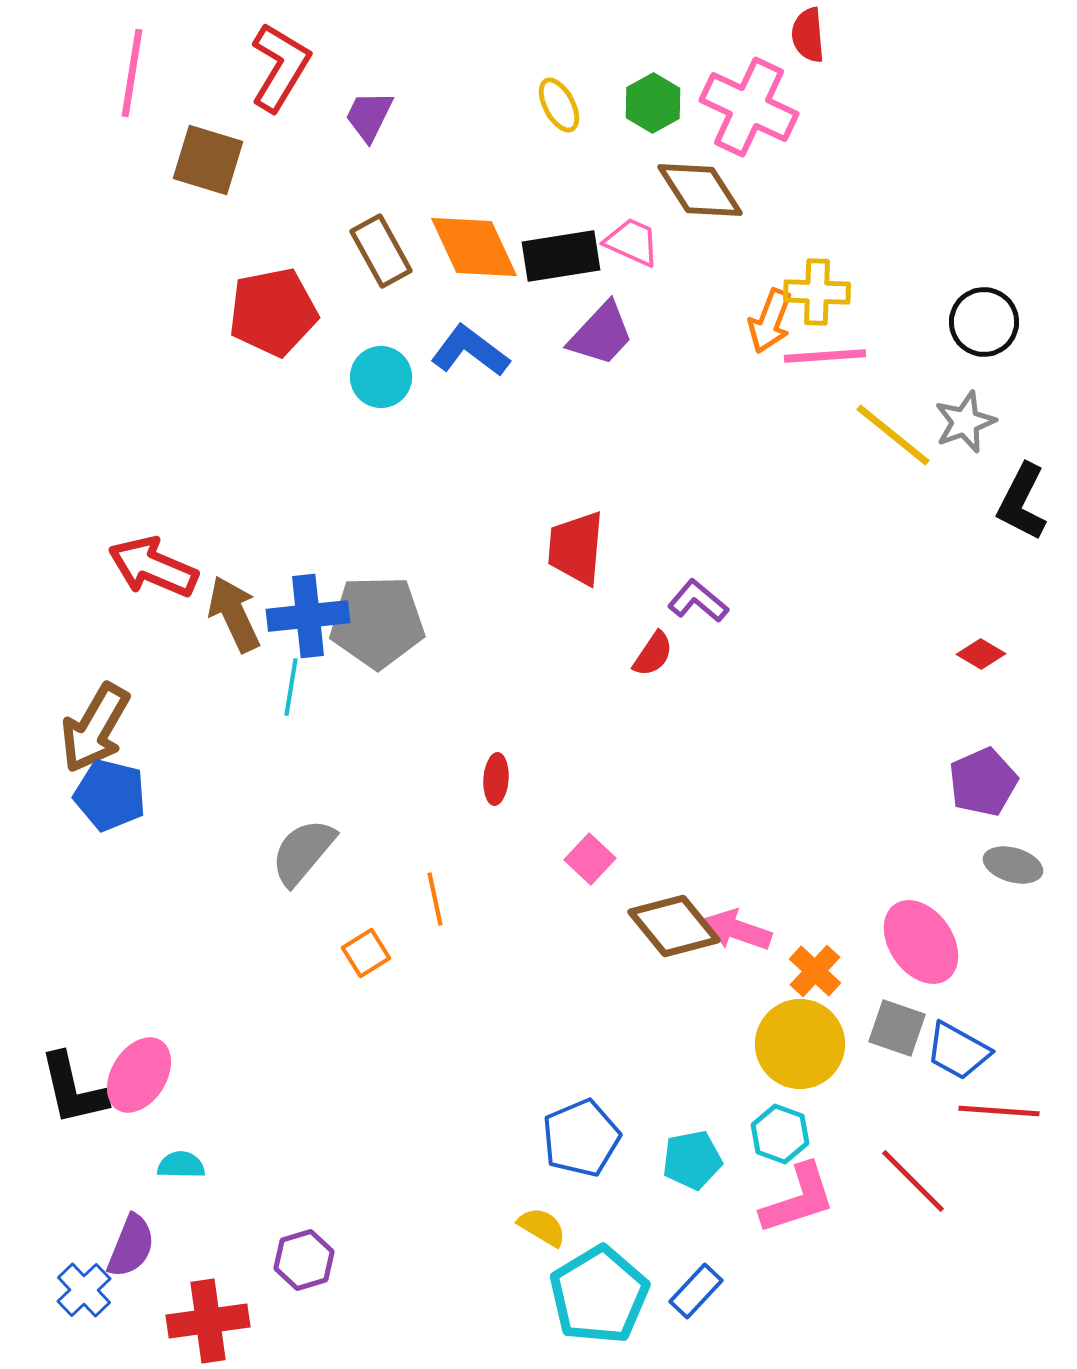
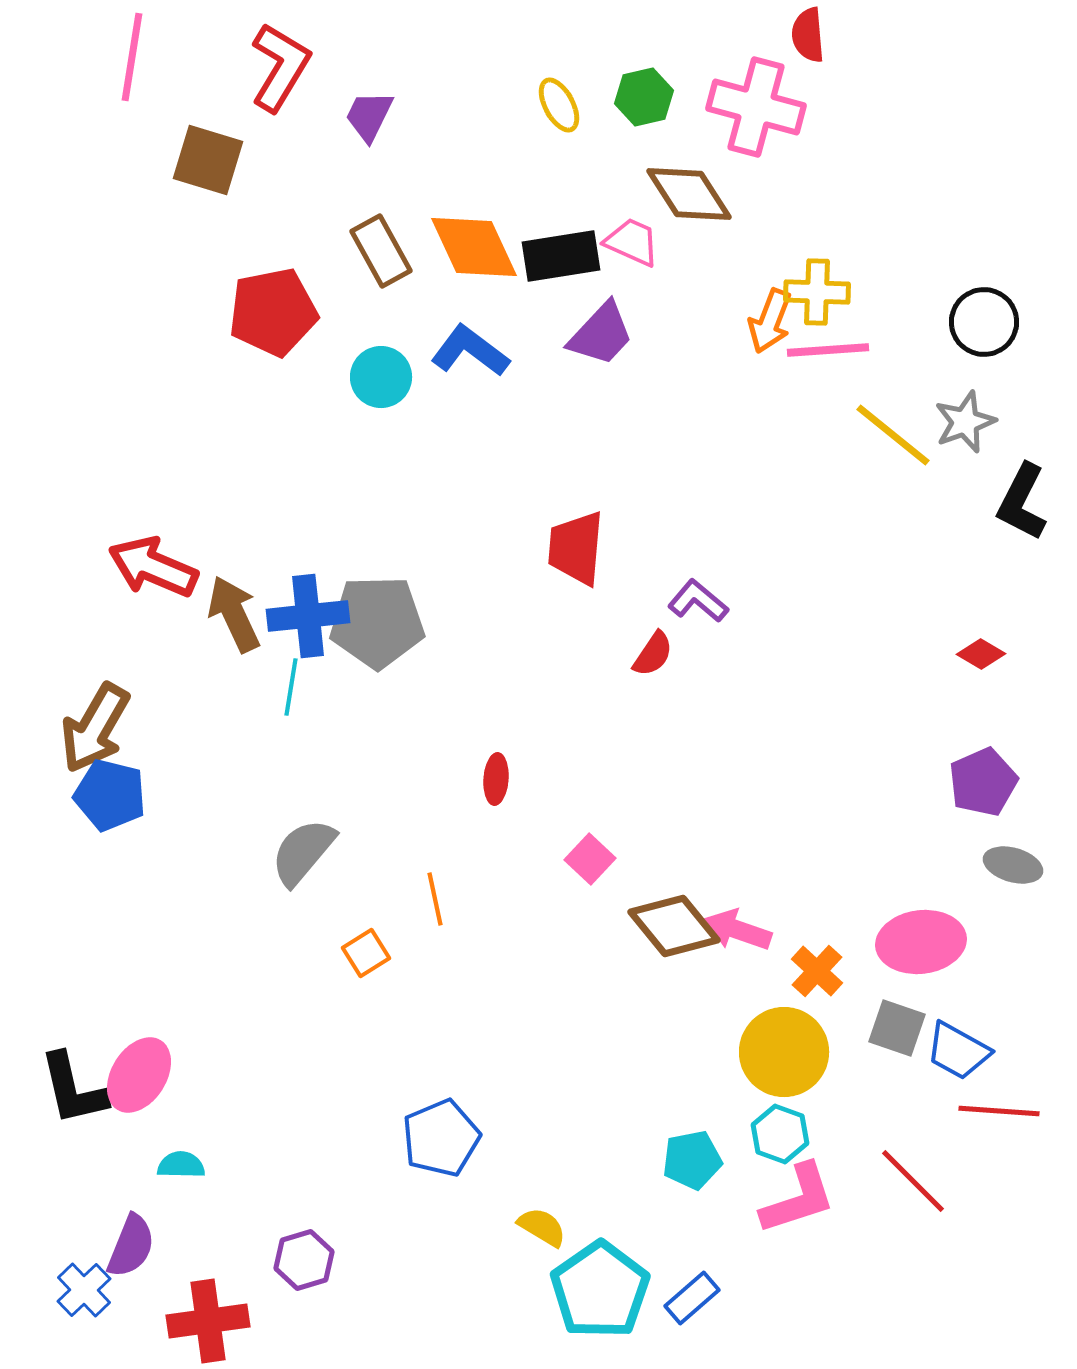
pink line at (132, 73): moved 16 px up
green hexagon at (653, 103): moved 9 px left, 6 px up; rotated 16 degrees clockwise
pink cross at (749, 107): moved 7 px right; rotated 10 degrees counterclockwise
brown diamond at (700, 190): moved 11 px left, 4 px down
pink line at (825, 356): moved 3 px right, 6 px up
pink ellipse at (921, 942): rotated 62 degrees counterclockwise
orange cross at (815, 971): moved 2 px right
yellow circle at (800, 1044): moved 16 px left, 8 px down
blue pentagon at (581, 1138): moved 140 px left
blue rectangle at (696, 1291): moved 4 px left, 7 px down; rotated 6 degrees clockwise
cyan pentagon at (599, 1295): moved 1 px right, 5 px up; rotated 4 degrees counterclockwise
